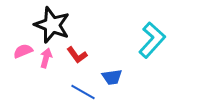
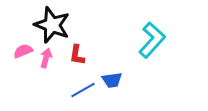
red L-shape: rotated 45 degrees clockwise
blue trapezoid: moved 3 px down
blue line: moved 2 px up; rotated 60 degrees counterclockwise
